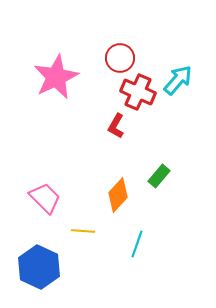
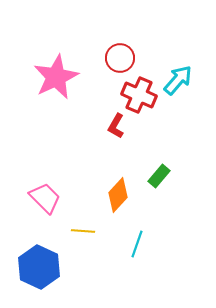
red cross: moved 1 px right, 3 px down
